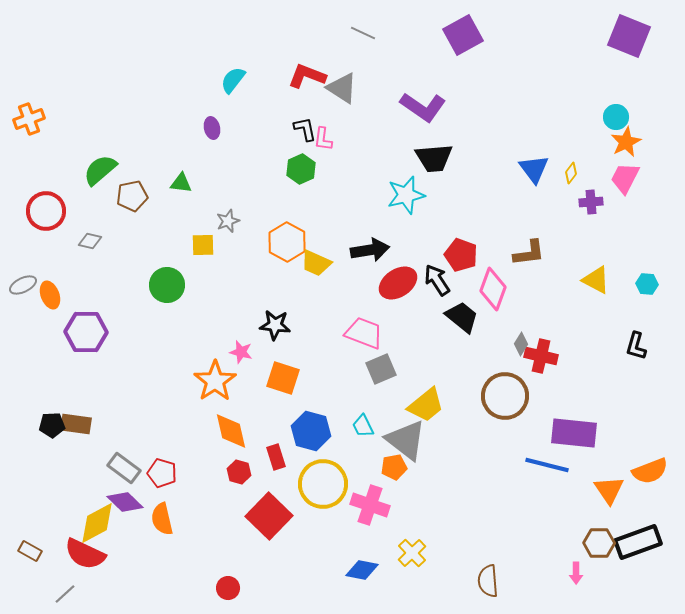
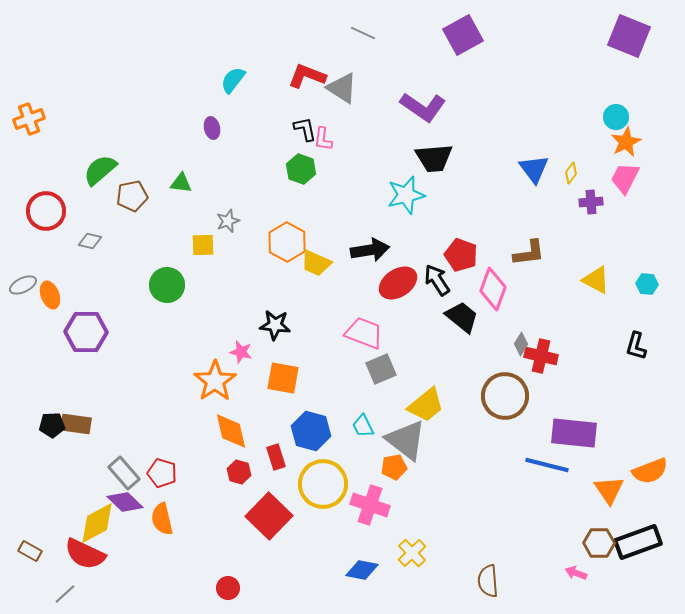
green hexagon at (301, 169): rotated 16 degrees counterclockwise
orange square at (283, 378): rotated 8 degrees counterclockwise
gray rectangle at (124, 468): moved 5 px down; rotated 12 degrees clockwise
pink arrow at (576, 573): rotated 110 degrees clockwise
